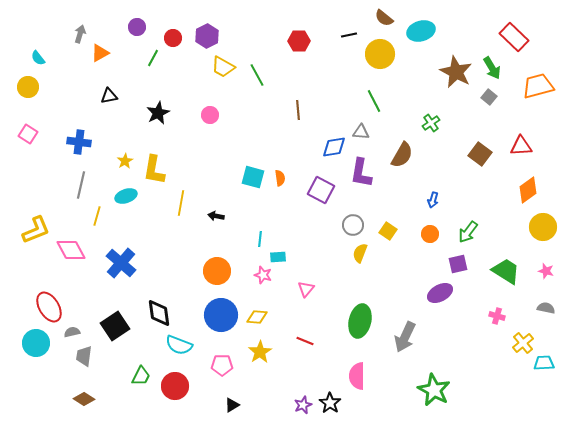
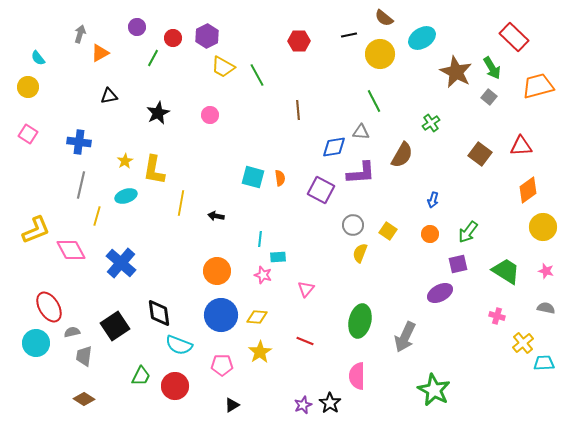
cyan ellipse at (421, 31): moved 1 px right, 7 px down; rotated 16 degrees counterclockwise
purple L-shape at (361, 173): rotated 104 degrees counterclockwise
